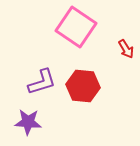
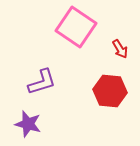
red arrow: moved 6 px left
red hexagon: moved 27 px right, 5 px down
purple star: moved 2 px down; rotated 12 degrees clockwise
